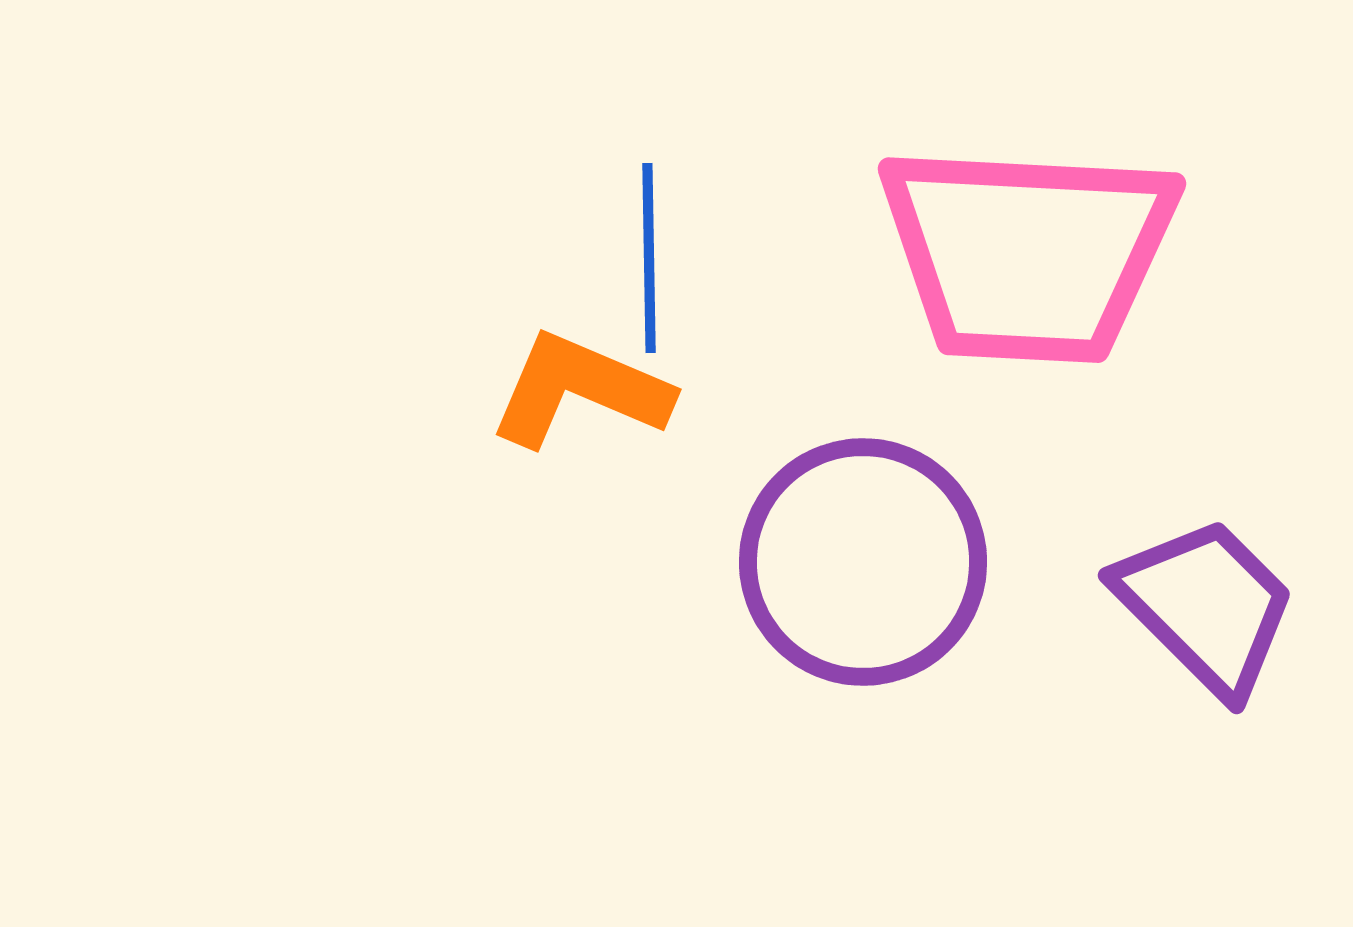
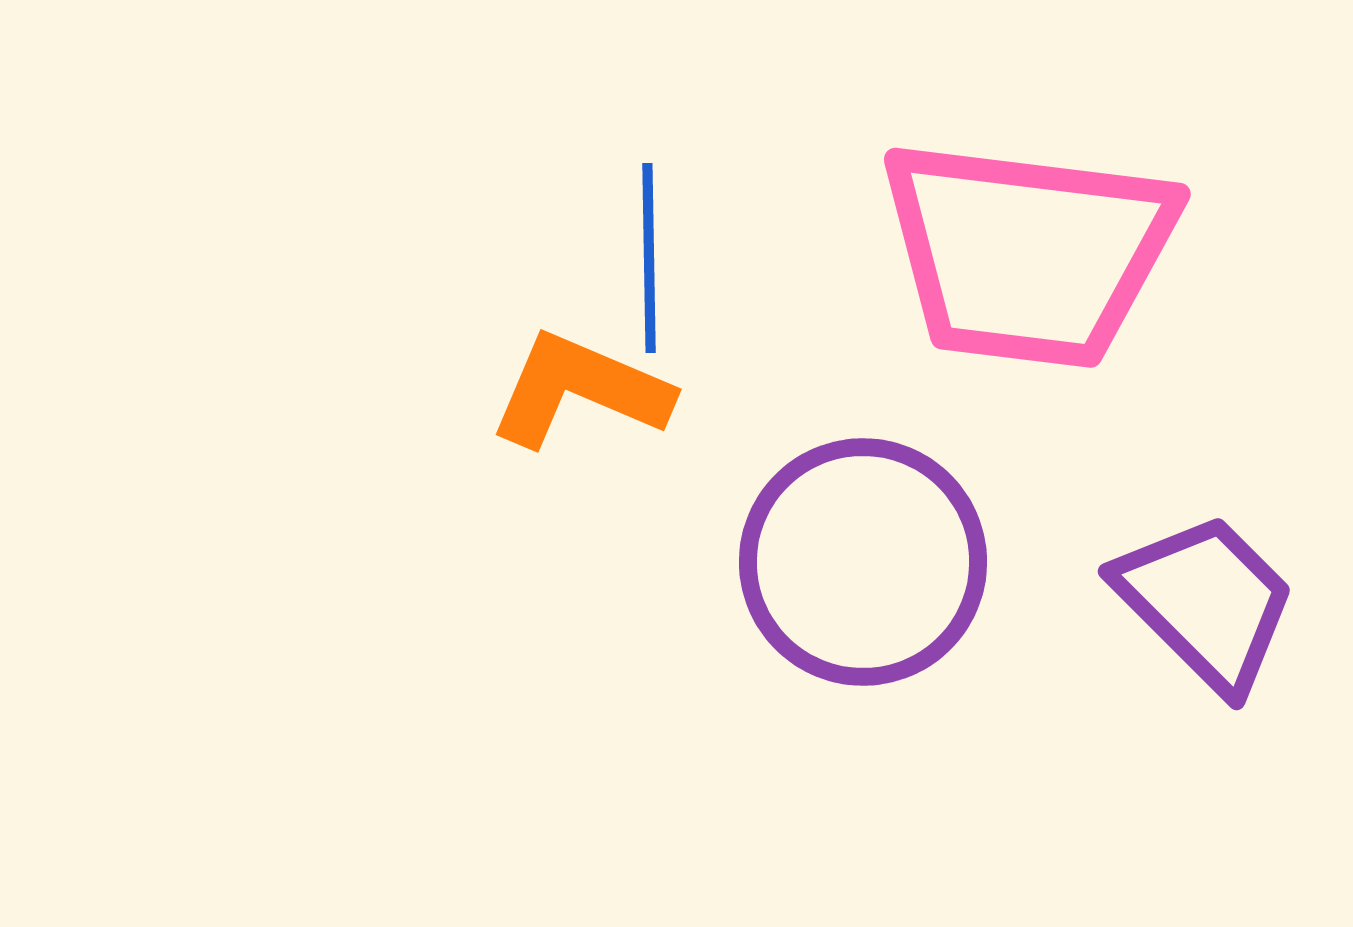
pink trapezoid: rotated 4 degrees clockwise
purple trapezoid: moved 4 px up
